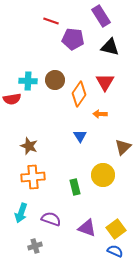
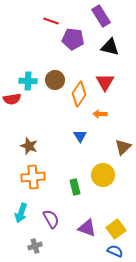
purple semicircle: rotated 42 degrees clockwise
